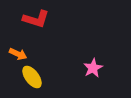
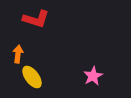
orange arrow: rotated 108 degrees counterclockwise
pink star: moved 8 px down
